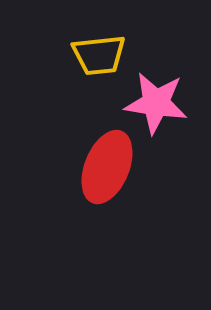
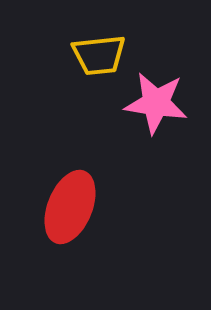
red ellipse: moved 37 px left, 40 px down
